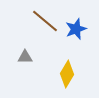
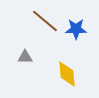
blue star: rotated 20 degrees clockwise
yellow diamond: rotated 36 degrees counterclockwise
